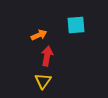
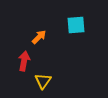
orange arrow: moved 2 px down; rotated 21 degrees counterclockwise
red arrow: moved 23 px left, 5 px down
